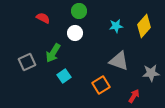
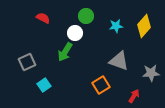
green circle: moved 7 px right, 5 px down
green arrow: moved 12 px right, 1 px up
cyan square: moved 20 px left, 9 px down
